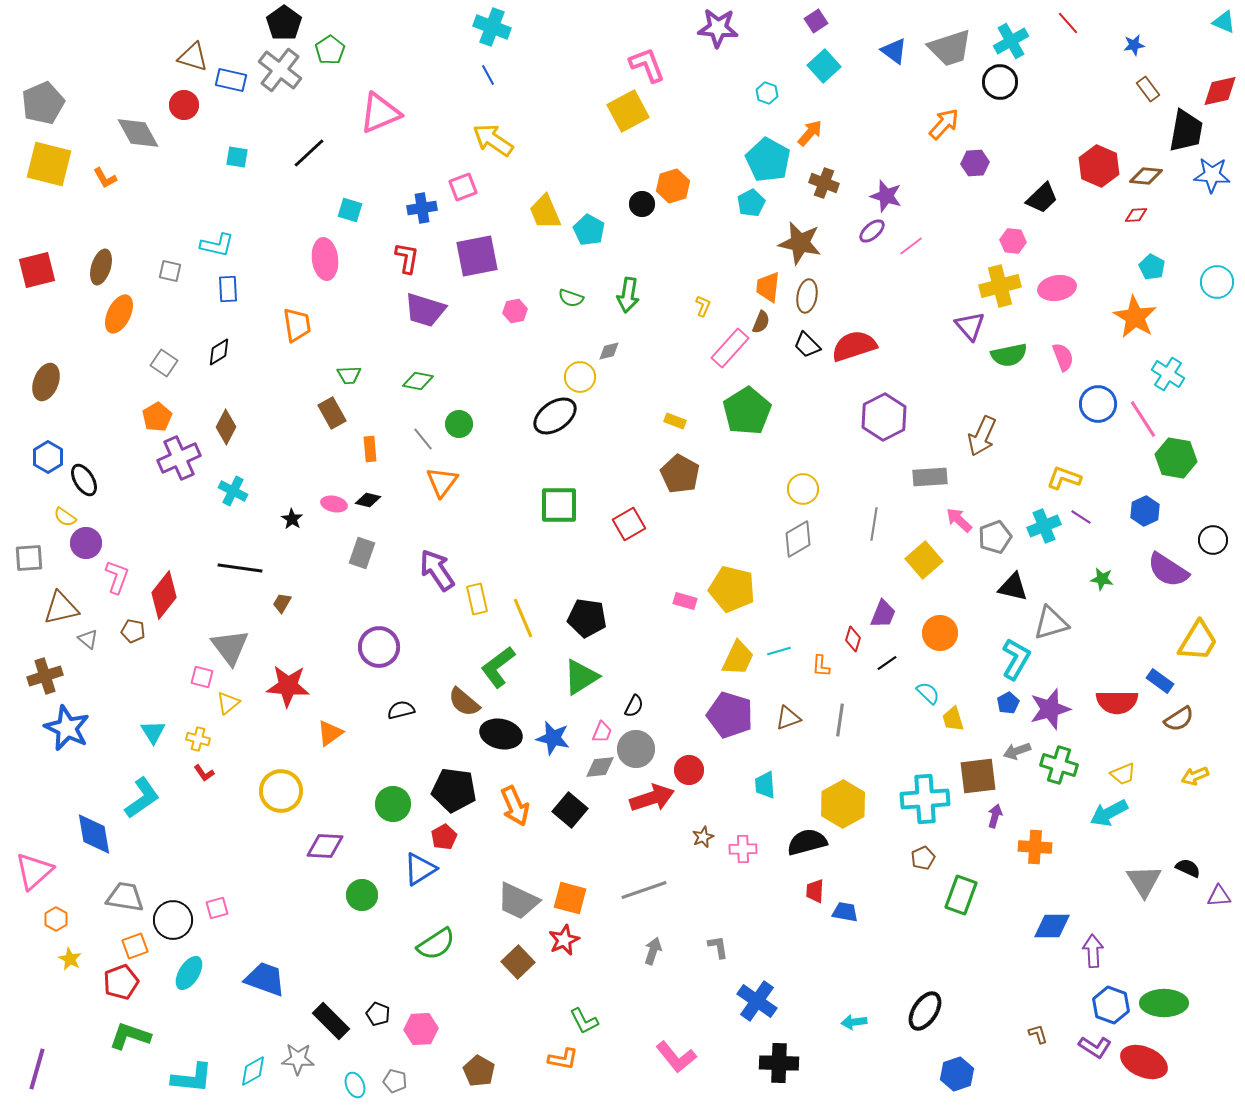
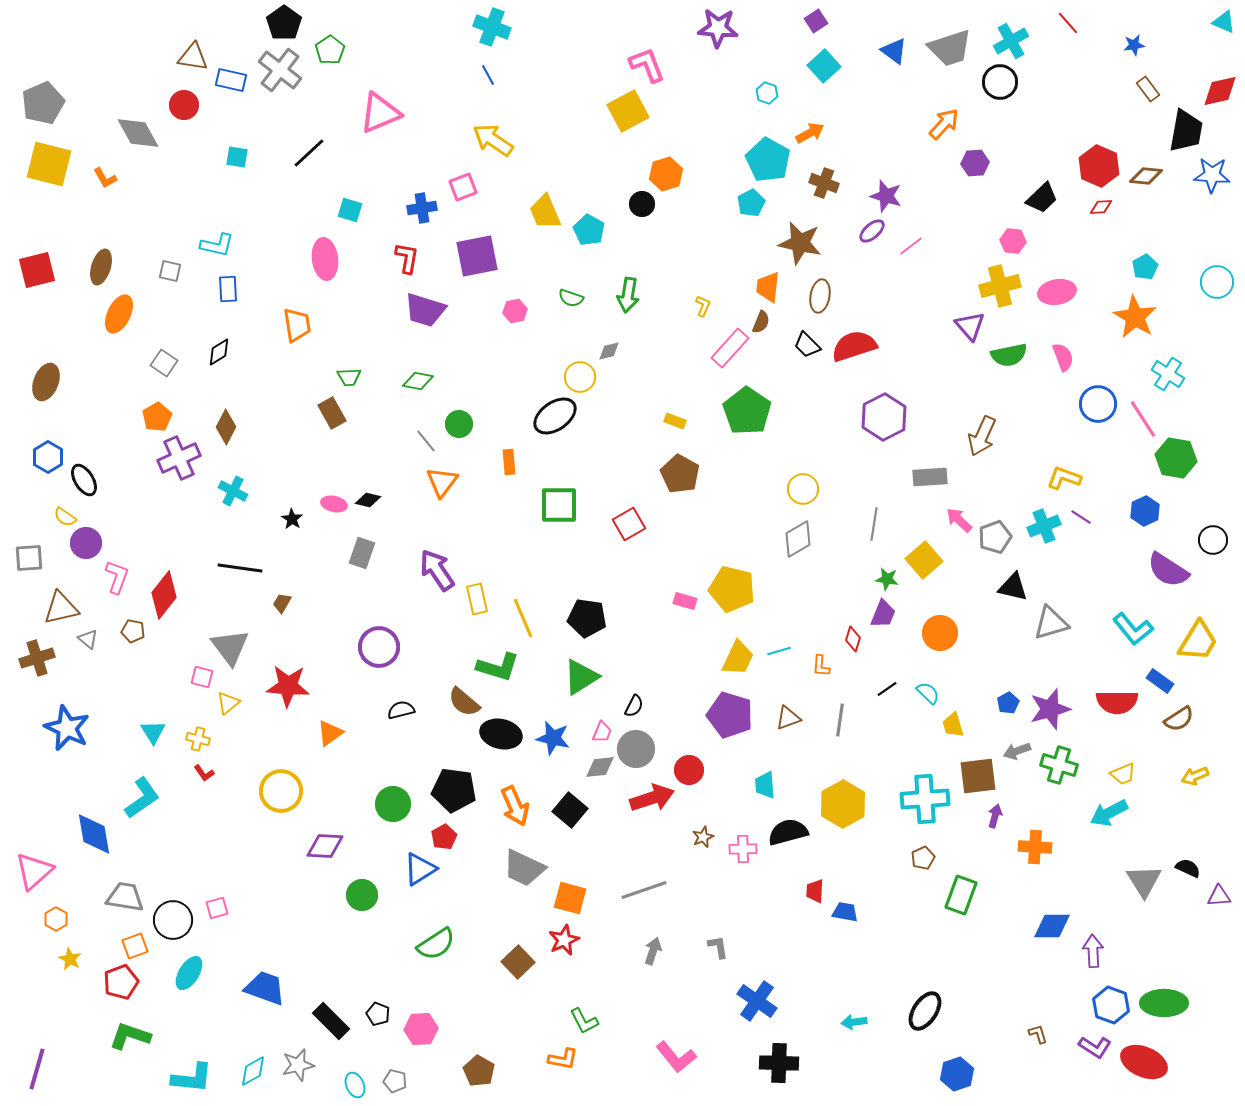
brown triangle at (193, 57): rotated 8 degrees counterclockwise
orange arrow at (810, 133): rotated 20 degrees clockwise
orange hexagon at (673, 186): moved 7 px left, 12 px up
red diamond at (1136, 215): moved 35 px left, 8 px up
cyan pentagon at (1152, 267): moved 7 px left; rotated 15 degrees clockwise
pink ellipse at (1057, 288): moved 4 px down
brown ellipse at (807, 296): moved 13 px right
green trapezoid at (349, 375): moved 2 px down
green pentagon at (747, 411): rotated 6 degrees counterclockwise
gray line at (423, 439): moved 3 px right, 2 px down
orange rectangle at (370, 449): moved 139 px right, 13 px down
green star at (1102, 579): moved 215 px left
cyan L-shape at (1016, 659): moved 117 px right, 30 px up; rotated 111 degrees clockwise
black line at (887, 663): moved 26 px down
green L-shape at (498, 667): rotated 126 degrees counterclockwise
brown cross at (45, 676): moved 8 px left, 18 px up
yellow trapezoid at (953, 719): moved 6 px down
black semicircle at (807, 842): moved 19 px left, 10 px up
gray trapezoid at (518, 901): moved 6 px right, 33 px up
blue trapezoid at (265, 979): moved 9 px down
gray star at (298, 1059): moved 6 px down; rotated 16 degrees counterclockwise
